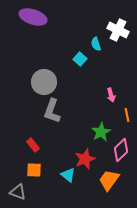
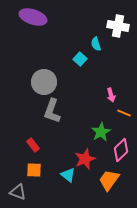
white cross: moved 4 px up; rotated 15 degrees counterclockwise
orange line: moved 3 px left, 2 px up; rotated 56 degrees counterclockwise
